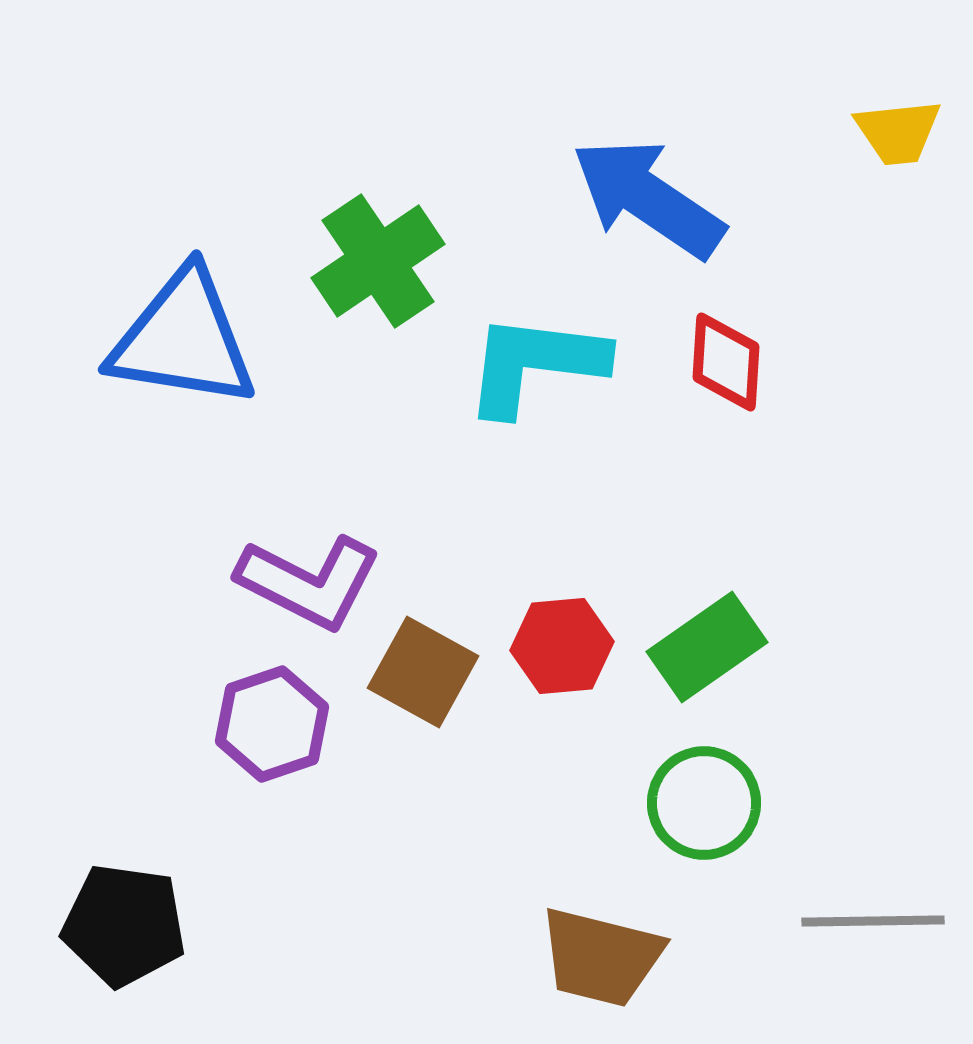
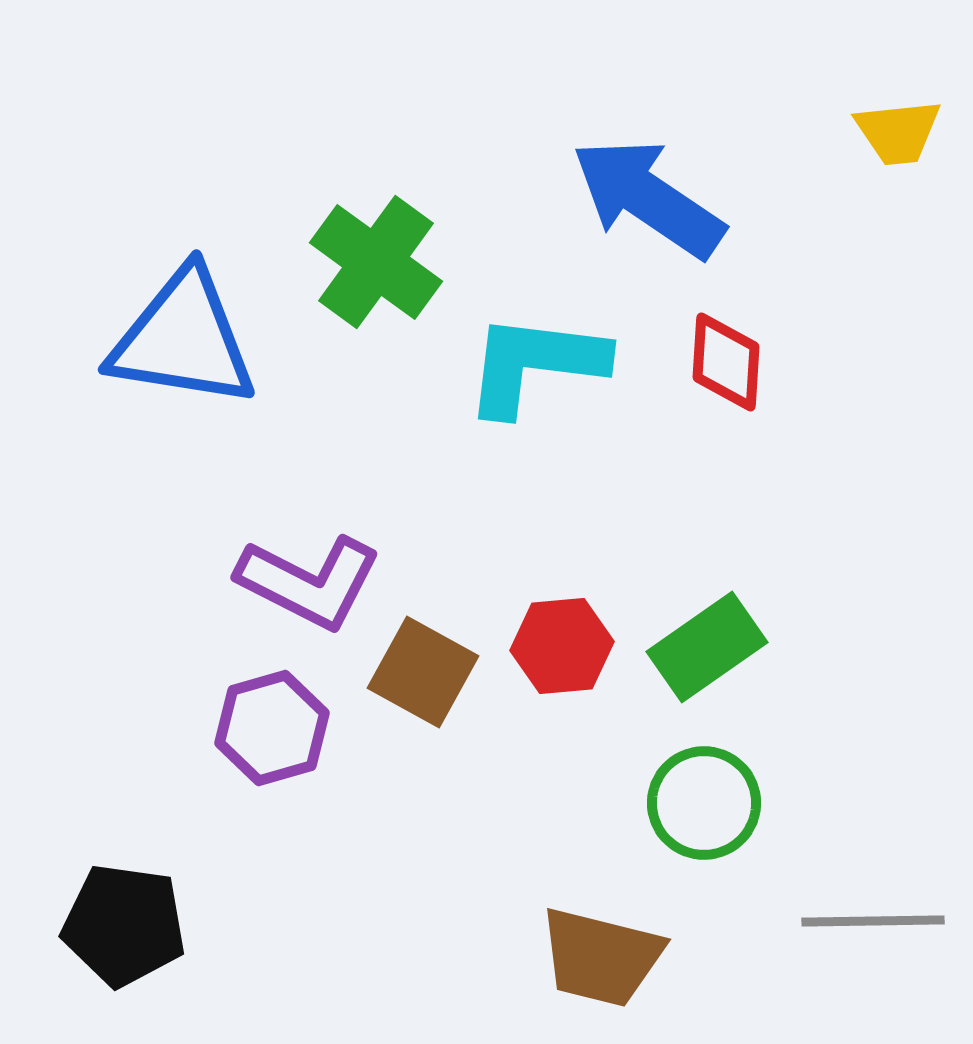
green cross: moved 2 px left, 1 px down; rotated 20 degrees counterclockwise
purple hexagon: moved 4 px down; rotated 3 degrees clockwise
